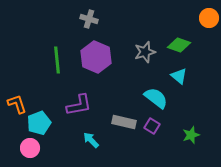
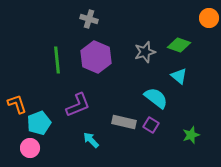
purple L-shape: moved 1 px left; rotated 12 degrees counterclockwise
purple square: moved 1 px left, 1 px up
